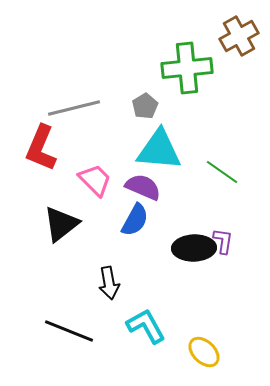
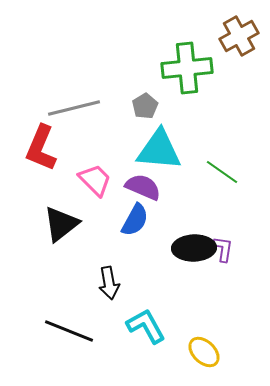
purple L-shape: moved 8 px down
